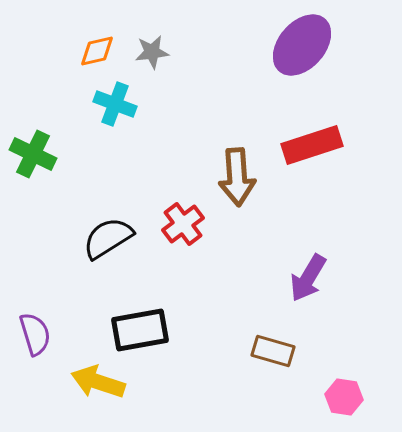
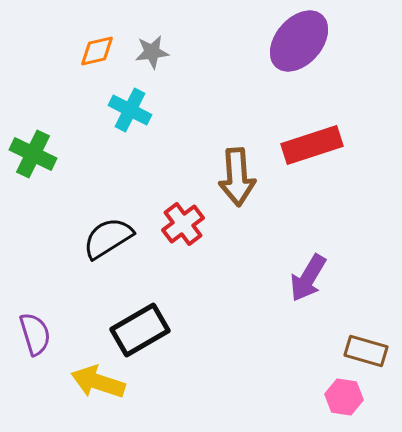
purple ellipse: moved 3 px left, 4 px up
cyan cross: moved 15 px right, 6 px down; rotated 6 degrees clockwise
black rectangle: rotated 20 degrees counterclockwise
brown rectangle: moved 93 px right
